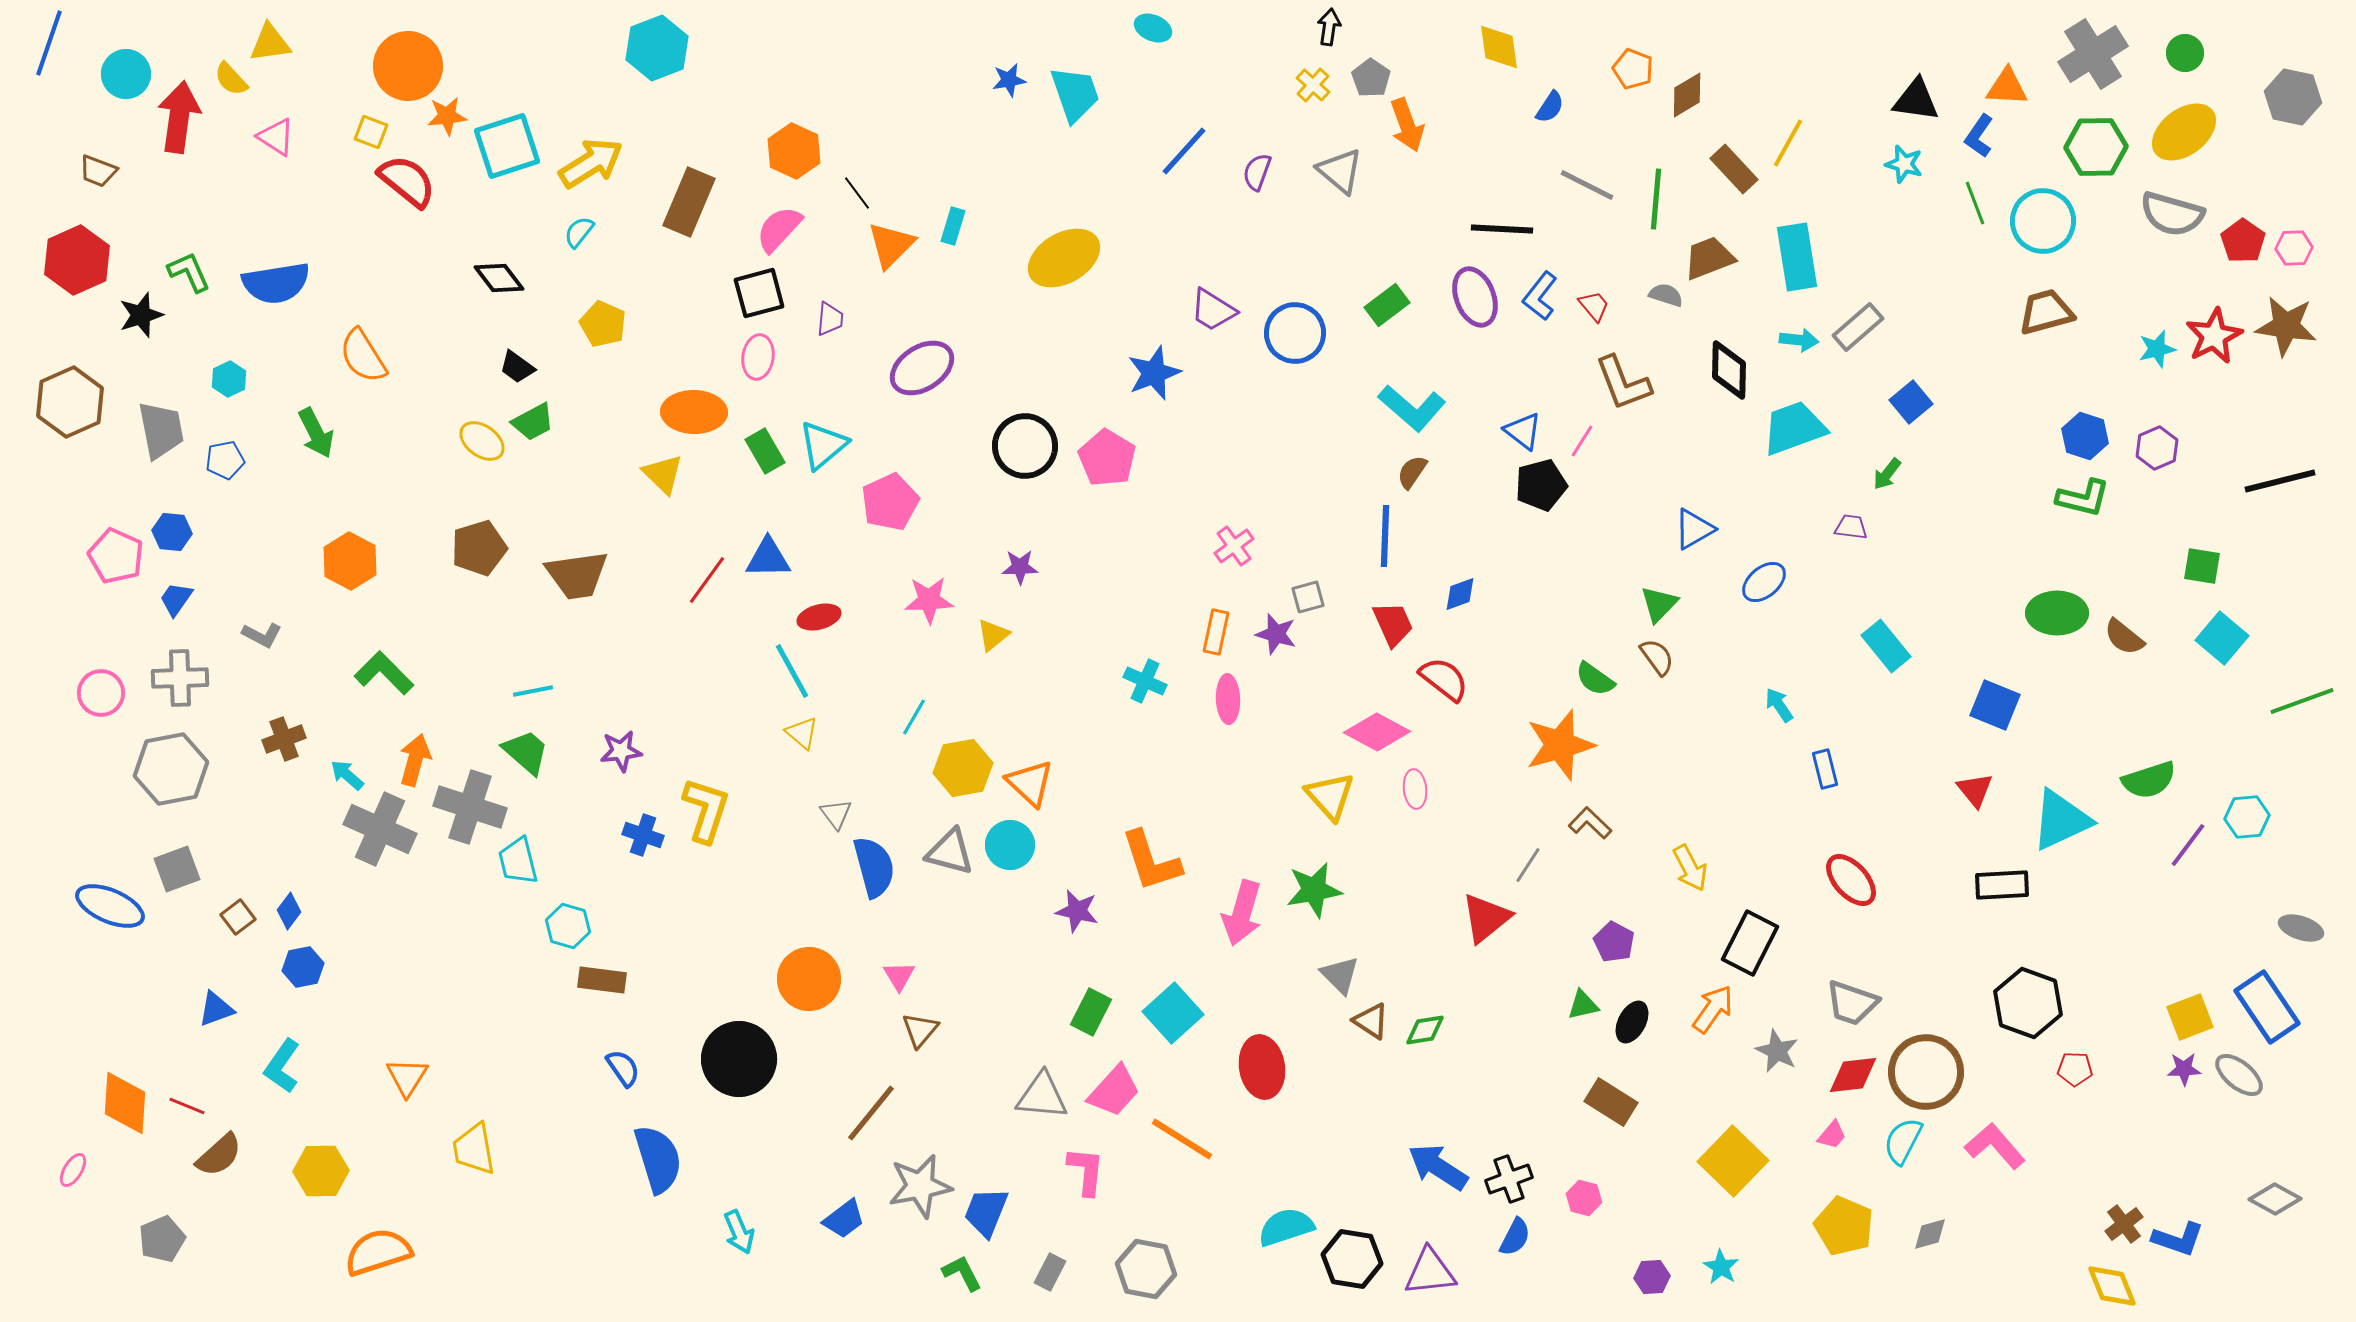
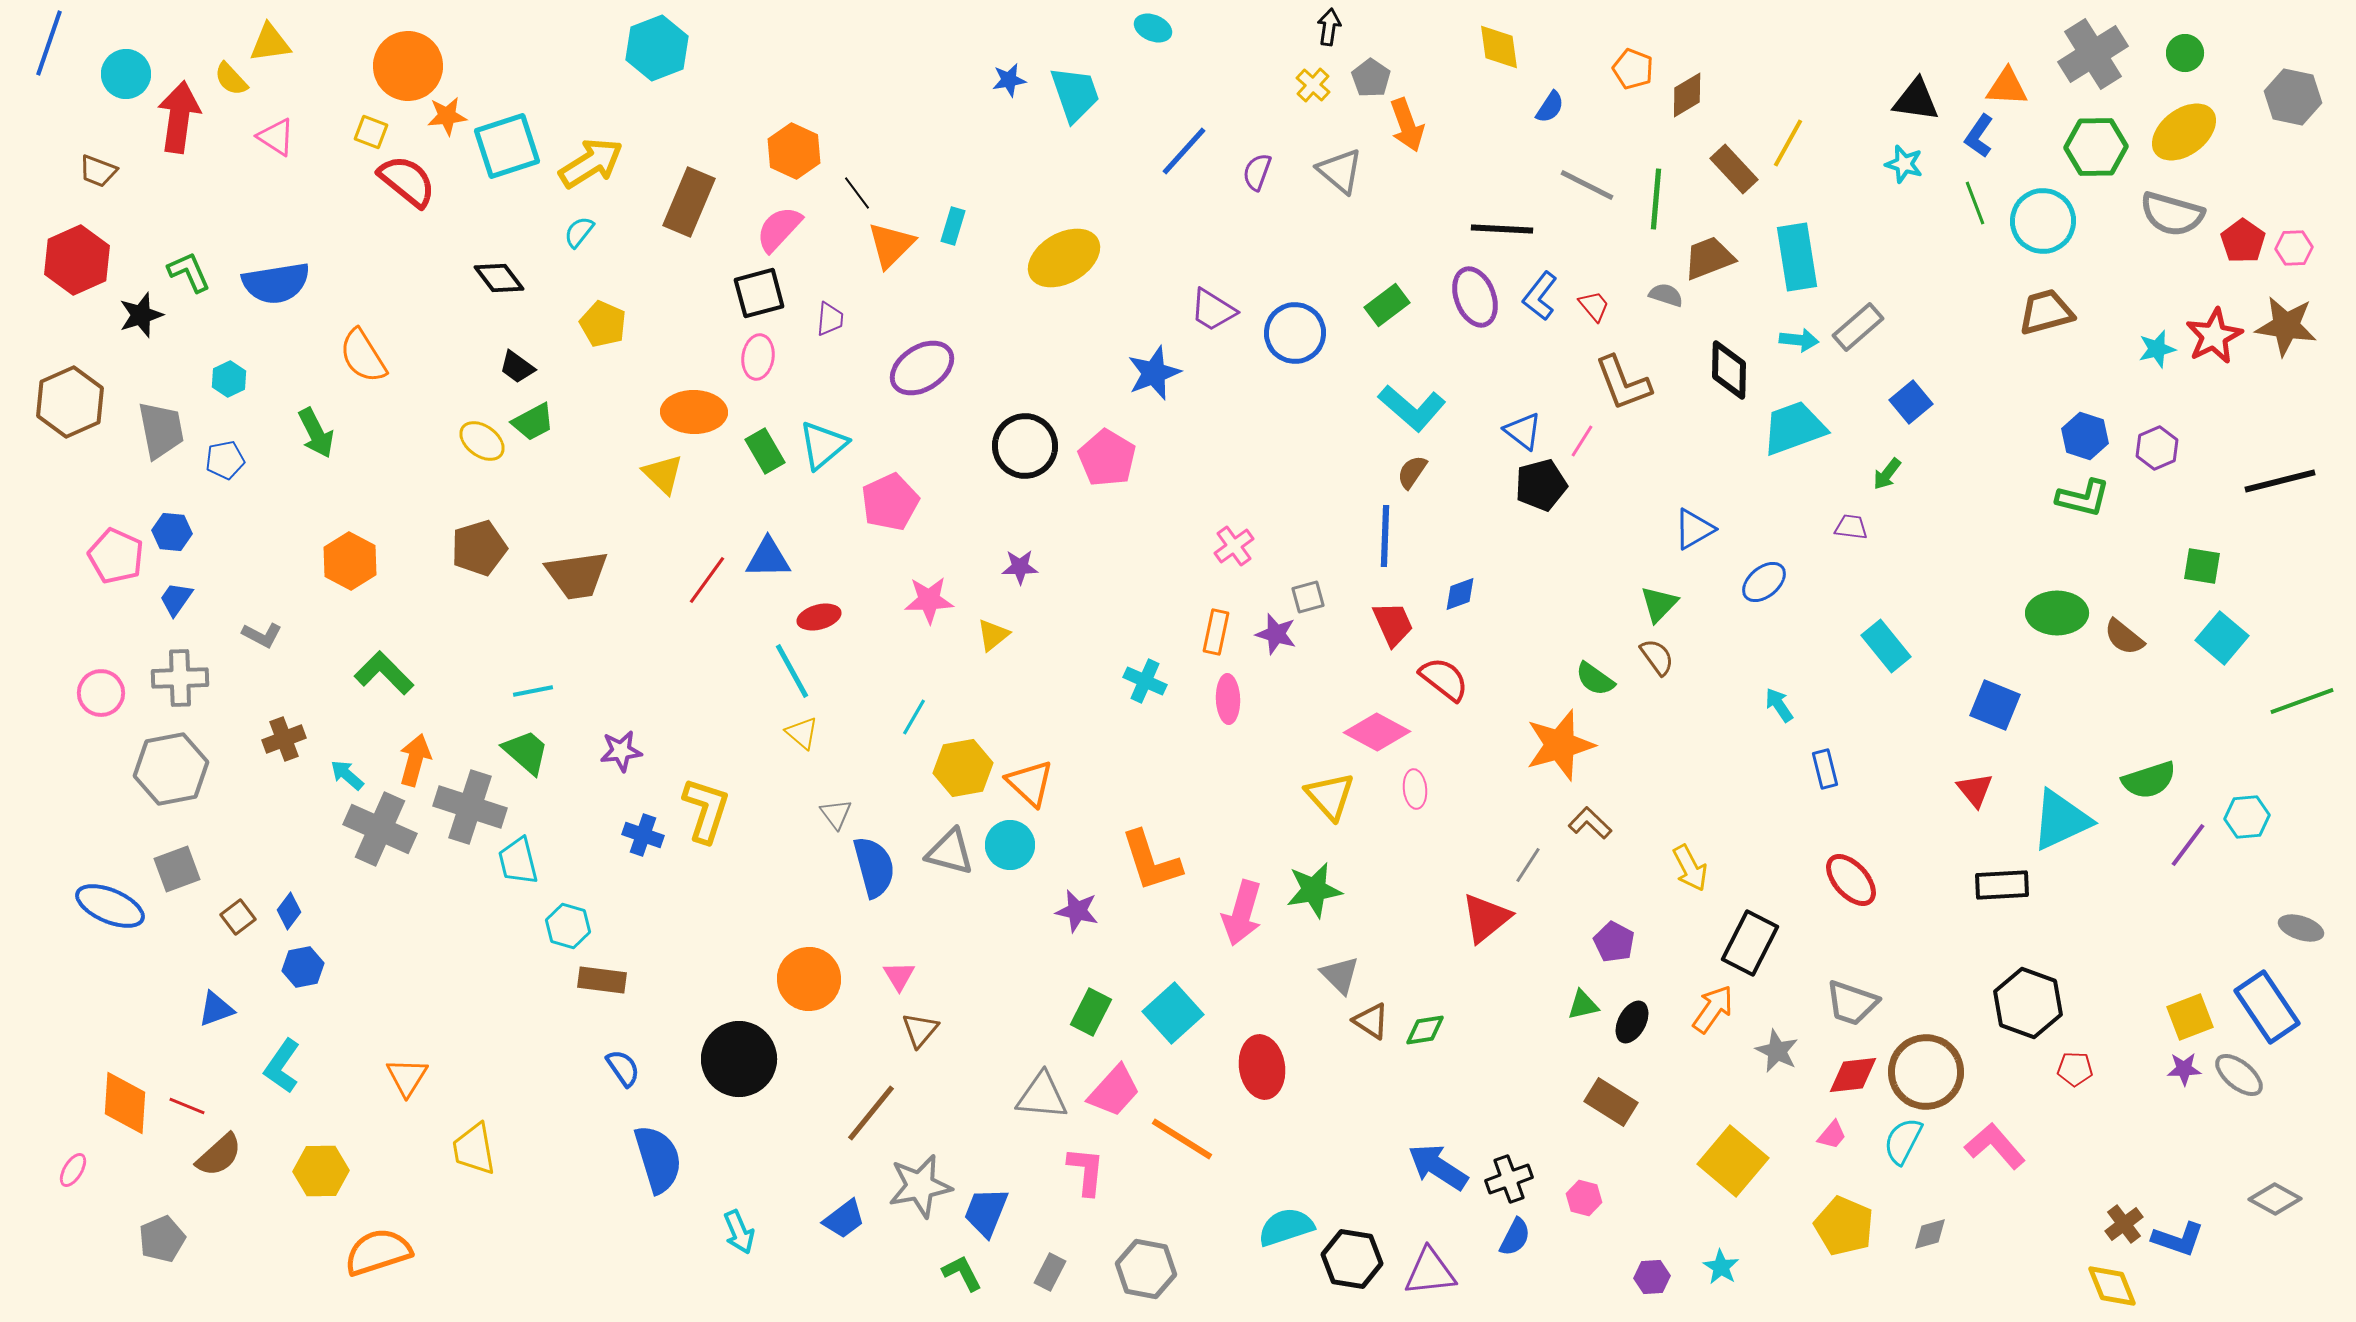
yellow square at (1733, 1161): rotated 4 degrees counterclockwise
